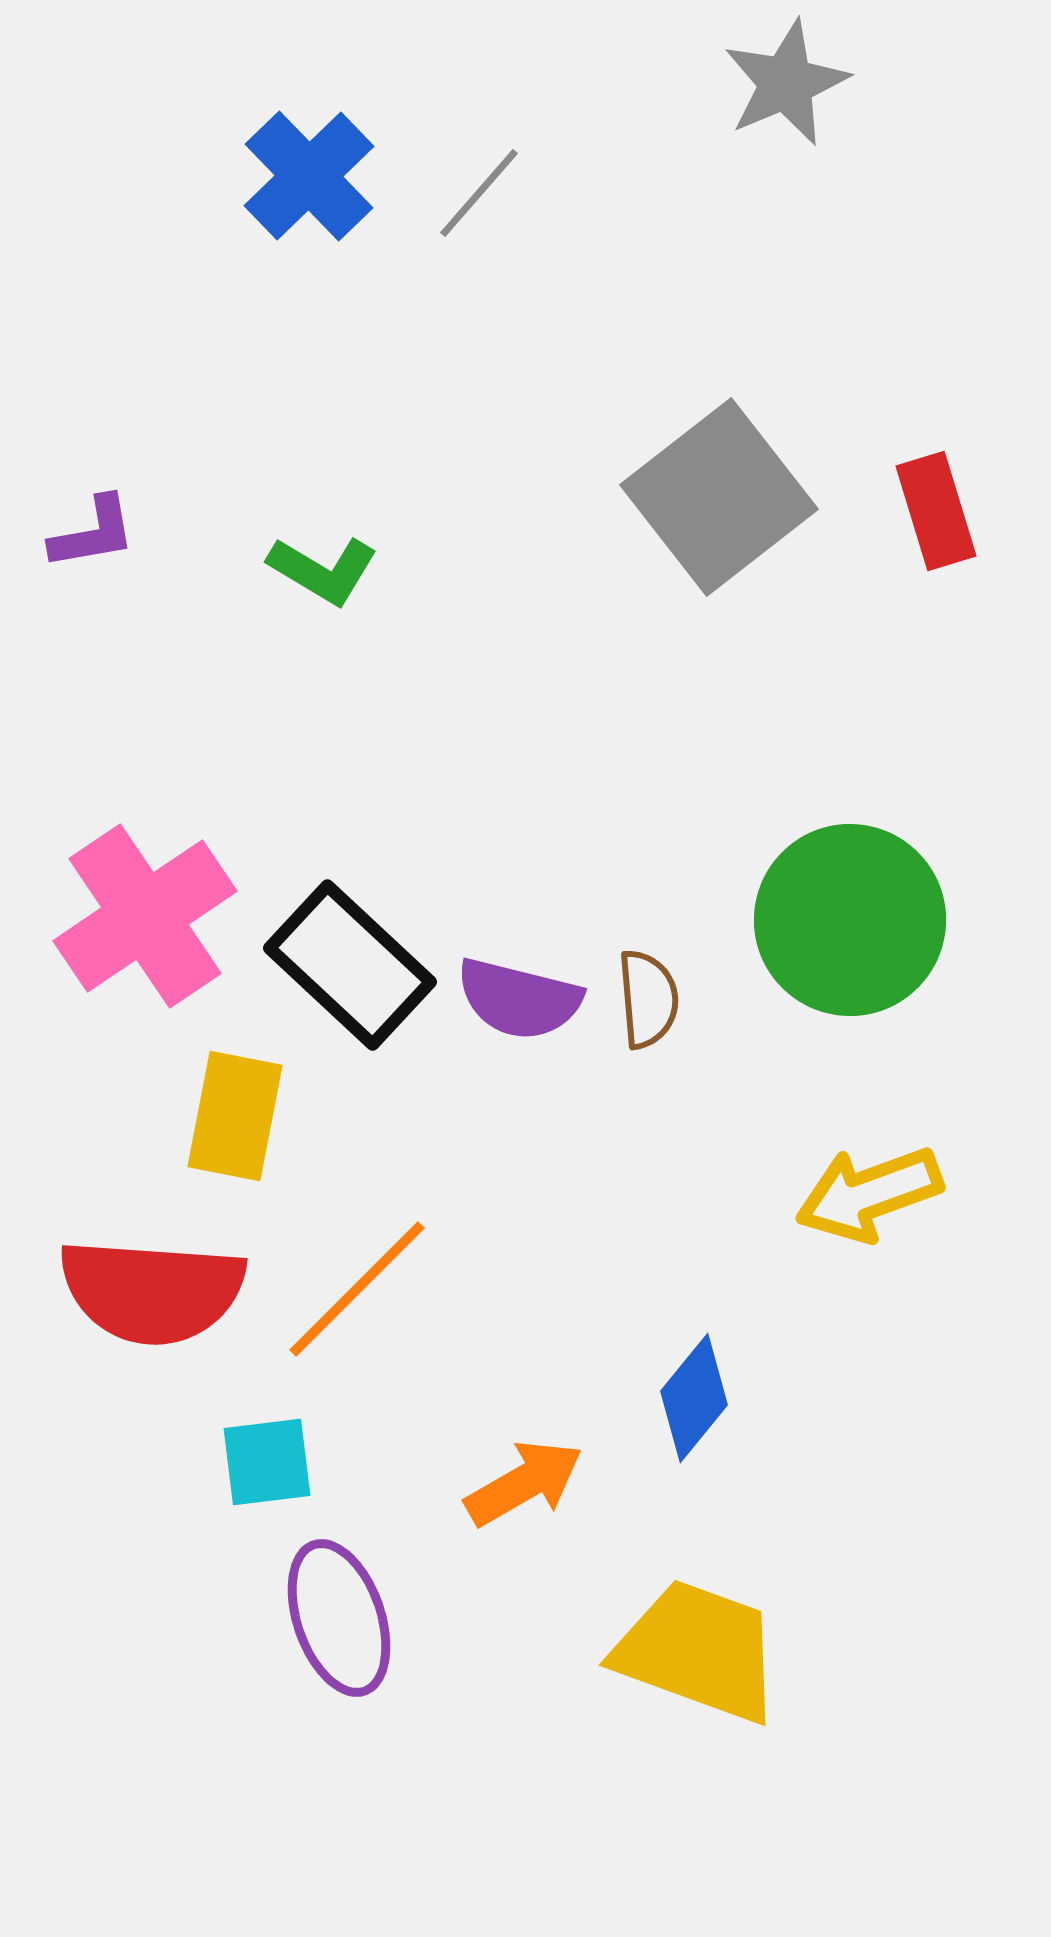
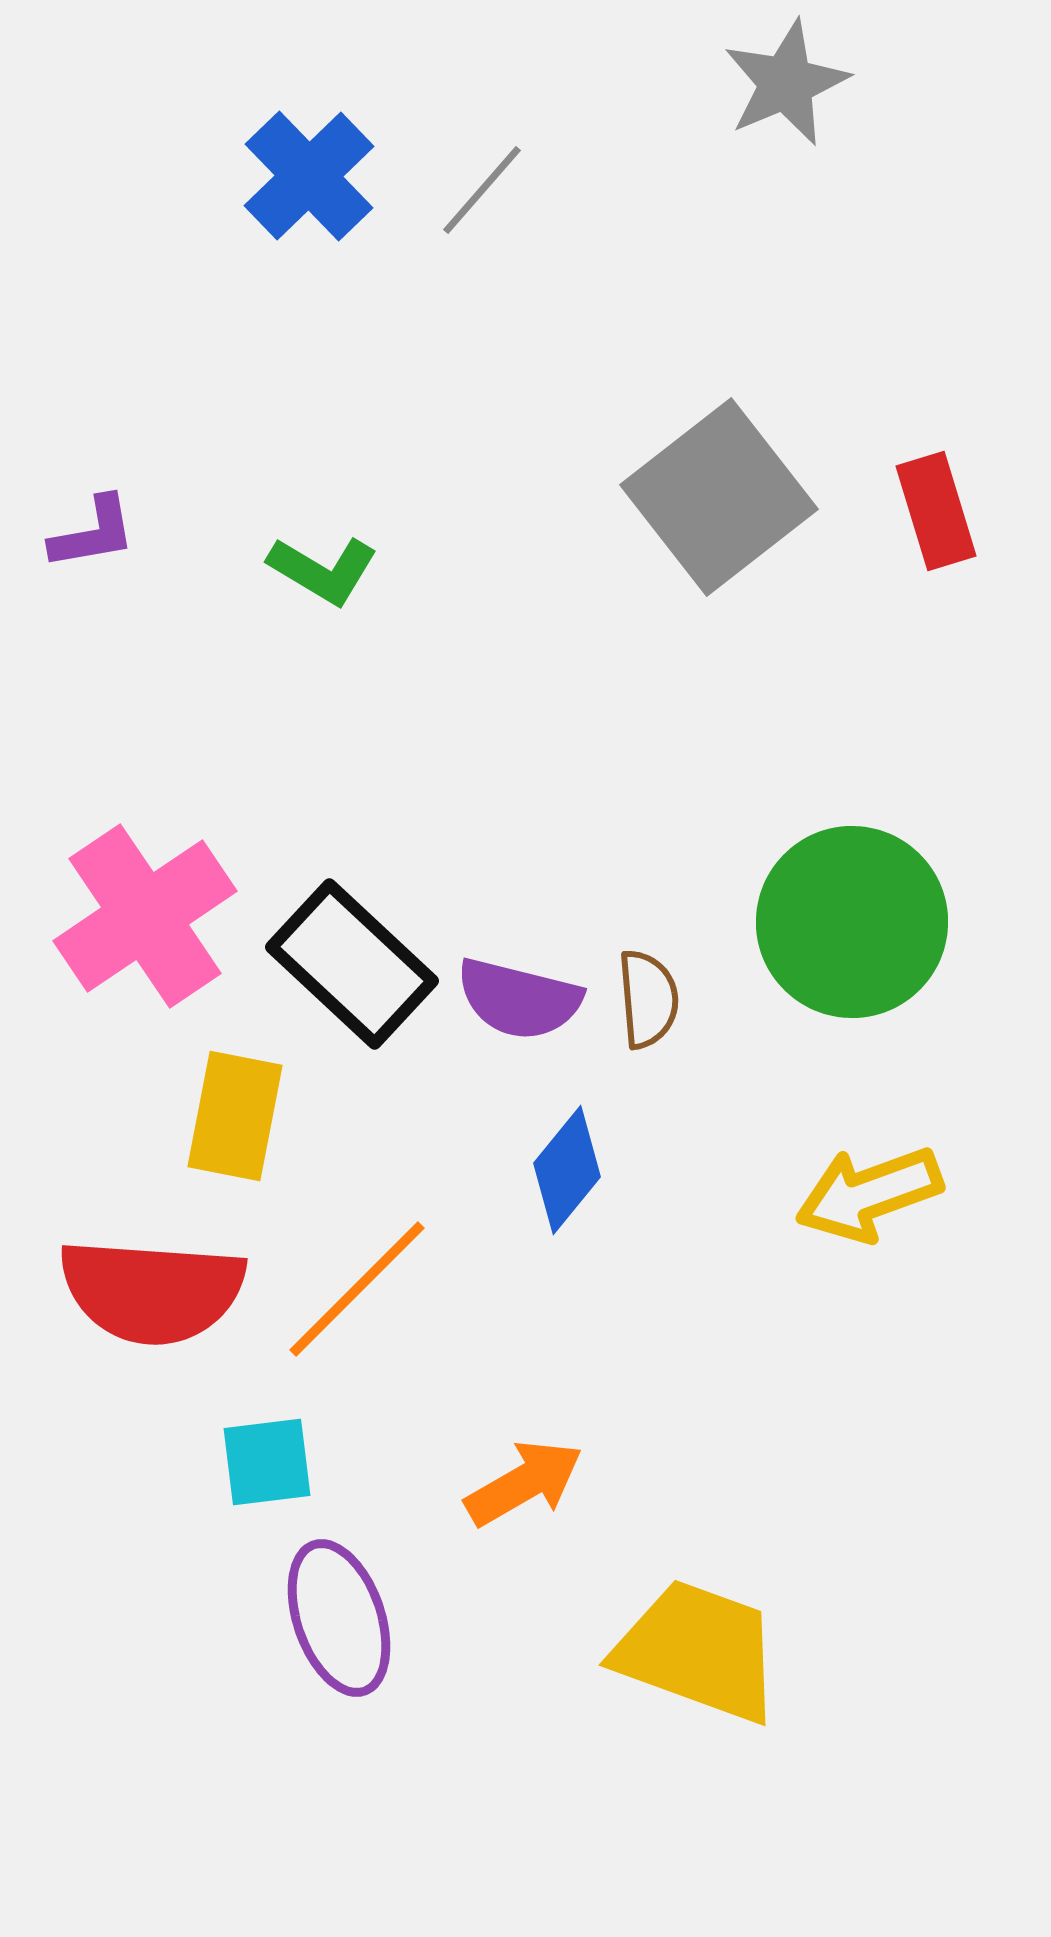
gray line: moved 3 px right, 3 px up
green circle: moved 2 px right, 2 px down
black rectangle: moved 2 px right, 1 px up
blue diamond: moved 127 px left, 228 px up
